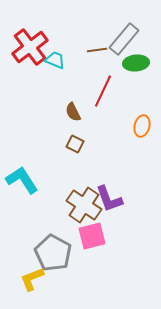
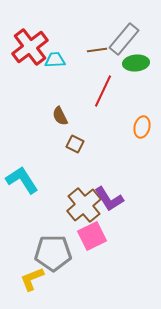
cyan trapezoid: rotated 25 degrees counterclockwise
brown semicircle: moved 13 px left, 4 px down
orange ellipse: moved 1 px down
purple L-shape: rotated 12 degrees counterclockwise
brown cross: rotated 16 degrees clockwise
pink square: rotated 12 degrees counterclockwise
gray pentagon: rotated 30 degrees counterclockwise
